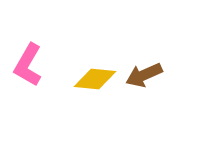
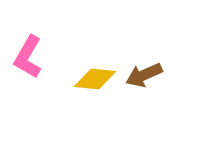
pink L-shape: moved 8 px up
